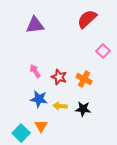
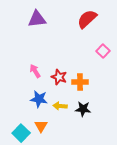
purple triangle: moved 2 px right, 6 px up
orange cross: moved 4 px left, 3 px down; rotated 28 degrees counterclockwise
